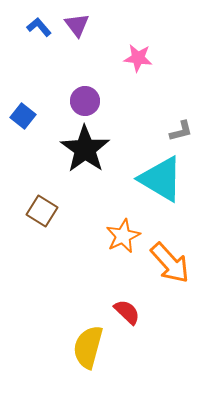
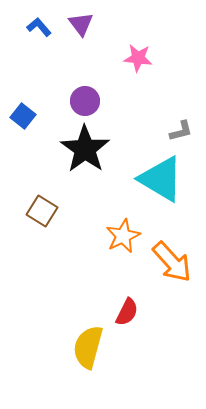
purple triangle: moved 4 px right, 1 px up
orange arrow: moved 2 px right, 1 px up
red semicircle: rotated 72 degrees clockwise
